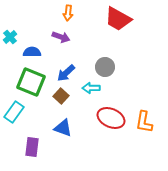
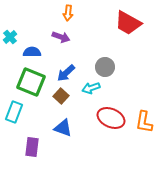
red trapezoid: moved 10 px right, 4 px down
cyan arrow: rotated 18 degrees counterclockwise
cyan rectangle: rotated 15 degrees counterclockwise
